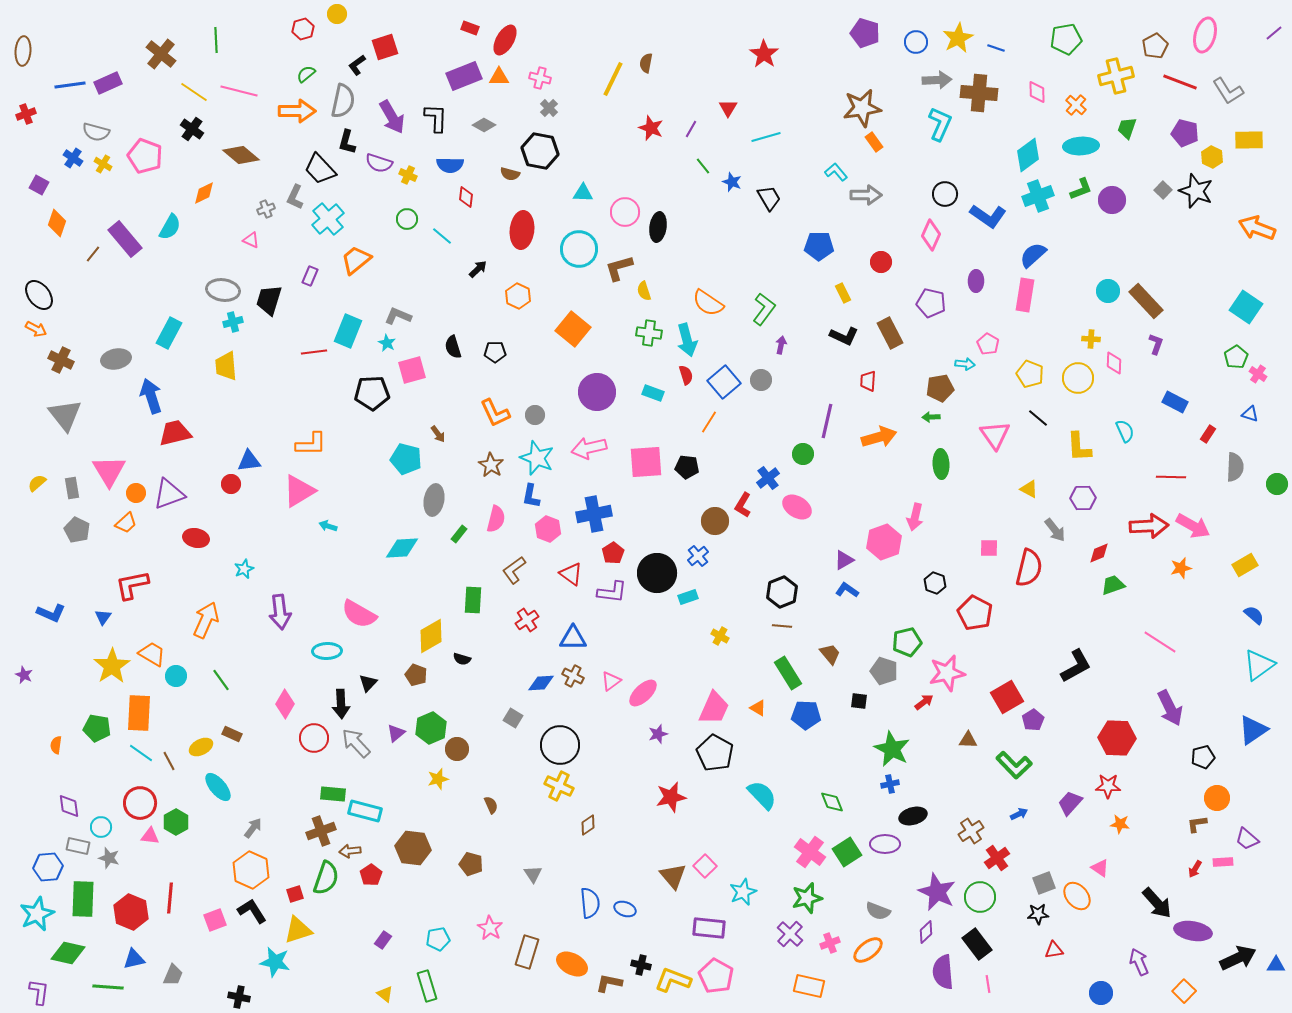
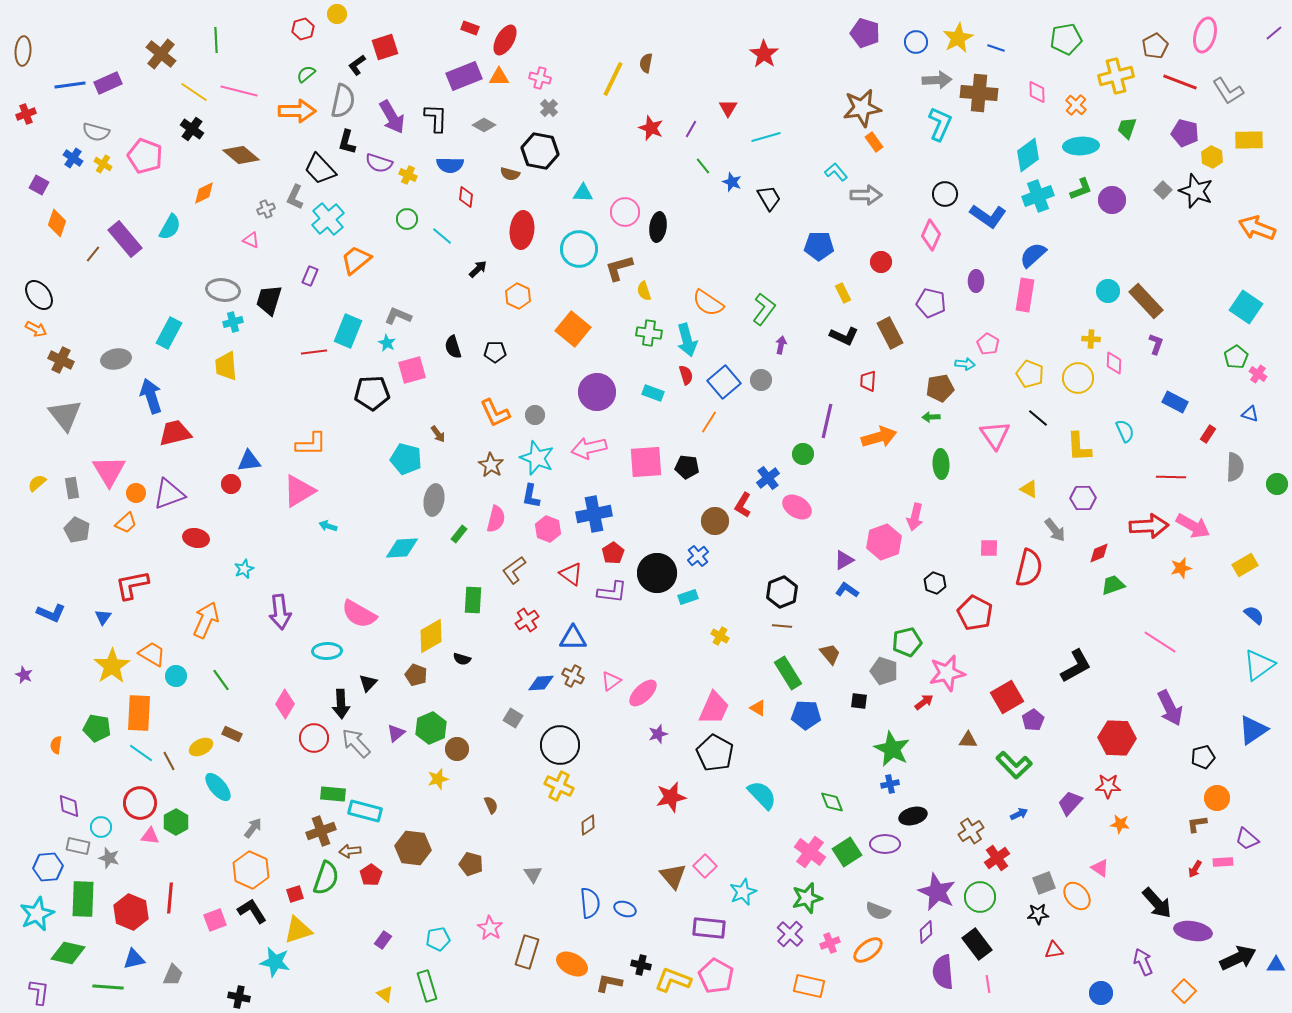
purple arrow at (1139, 962): moved 4 px right
